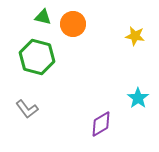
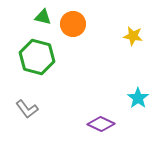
yellow star: moved 2 px left
purple diamond: rotated 56 degrees clockwise
